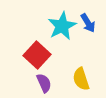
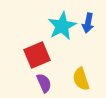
blue arrow: rotated 42 degrees clockwise
red square: rotated 24 degrees clockwise
